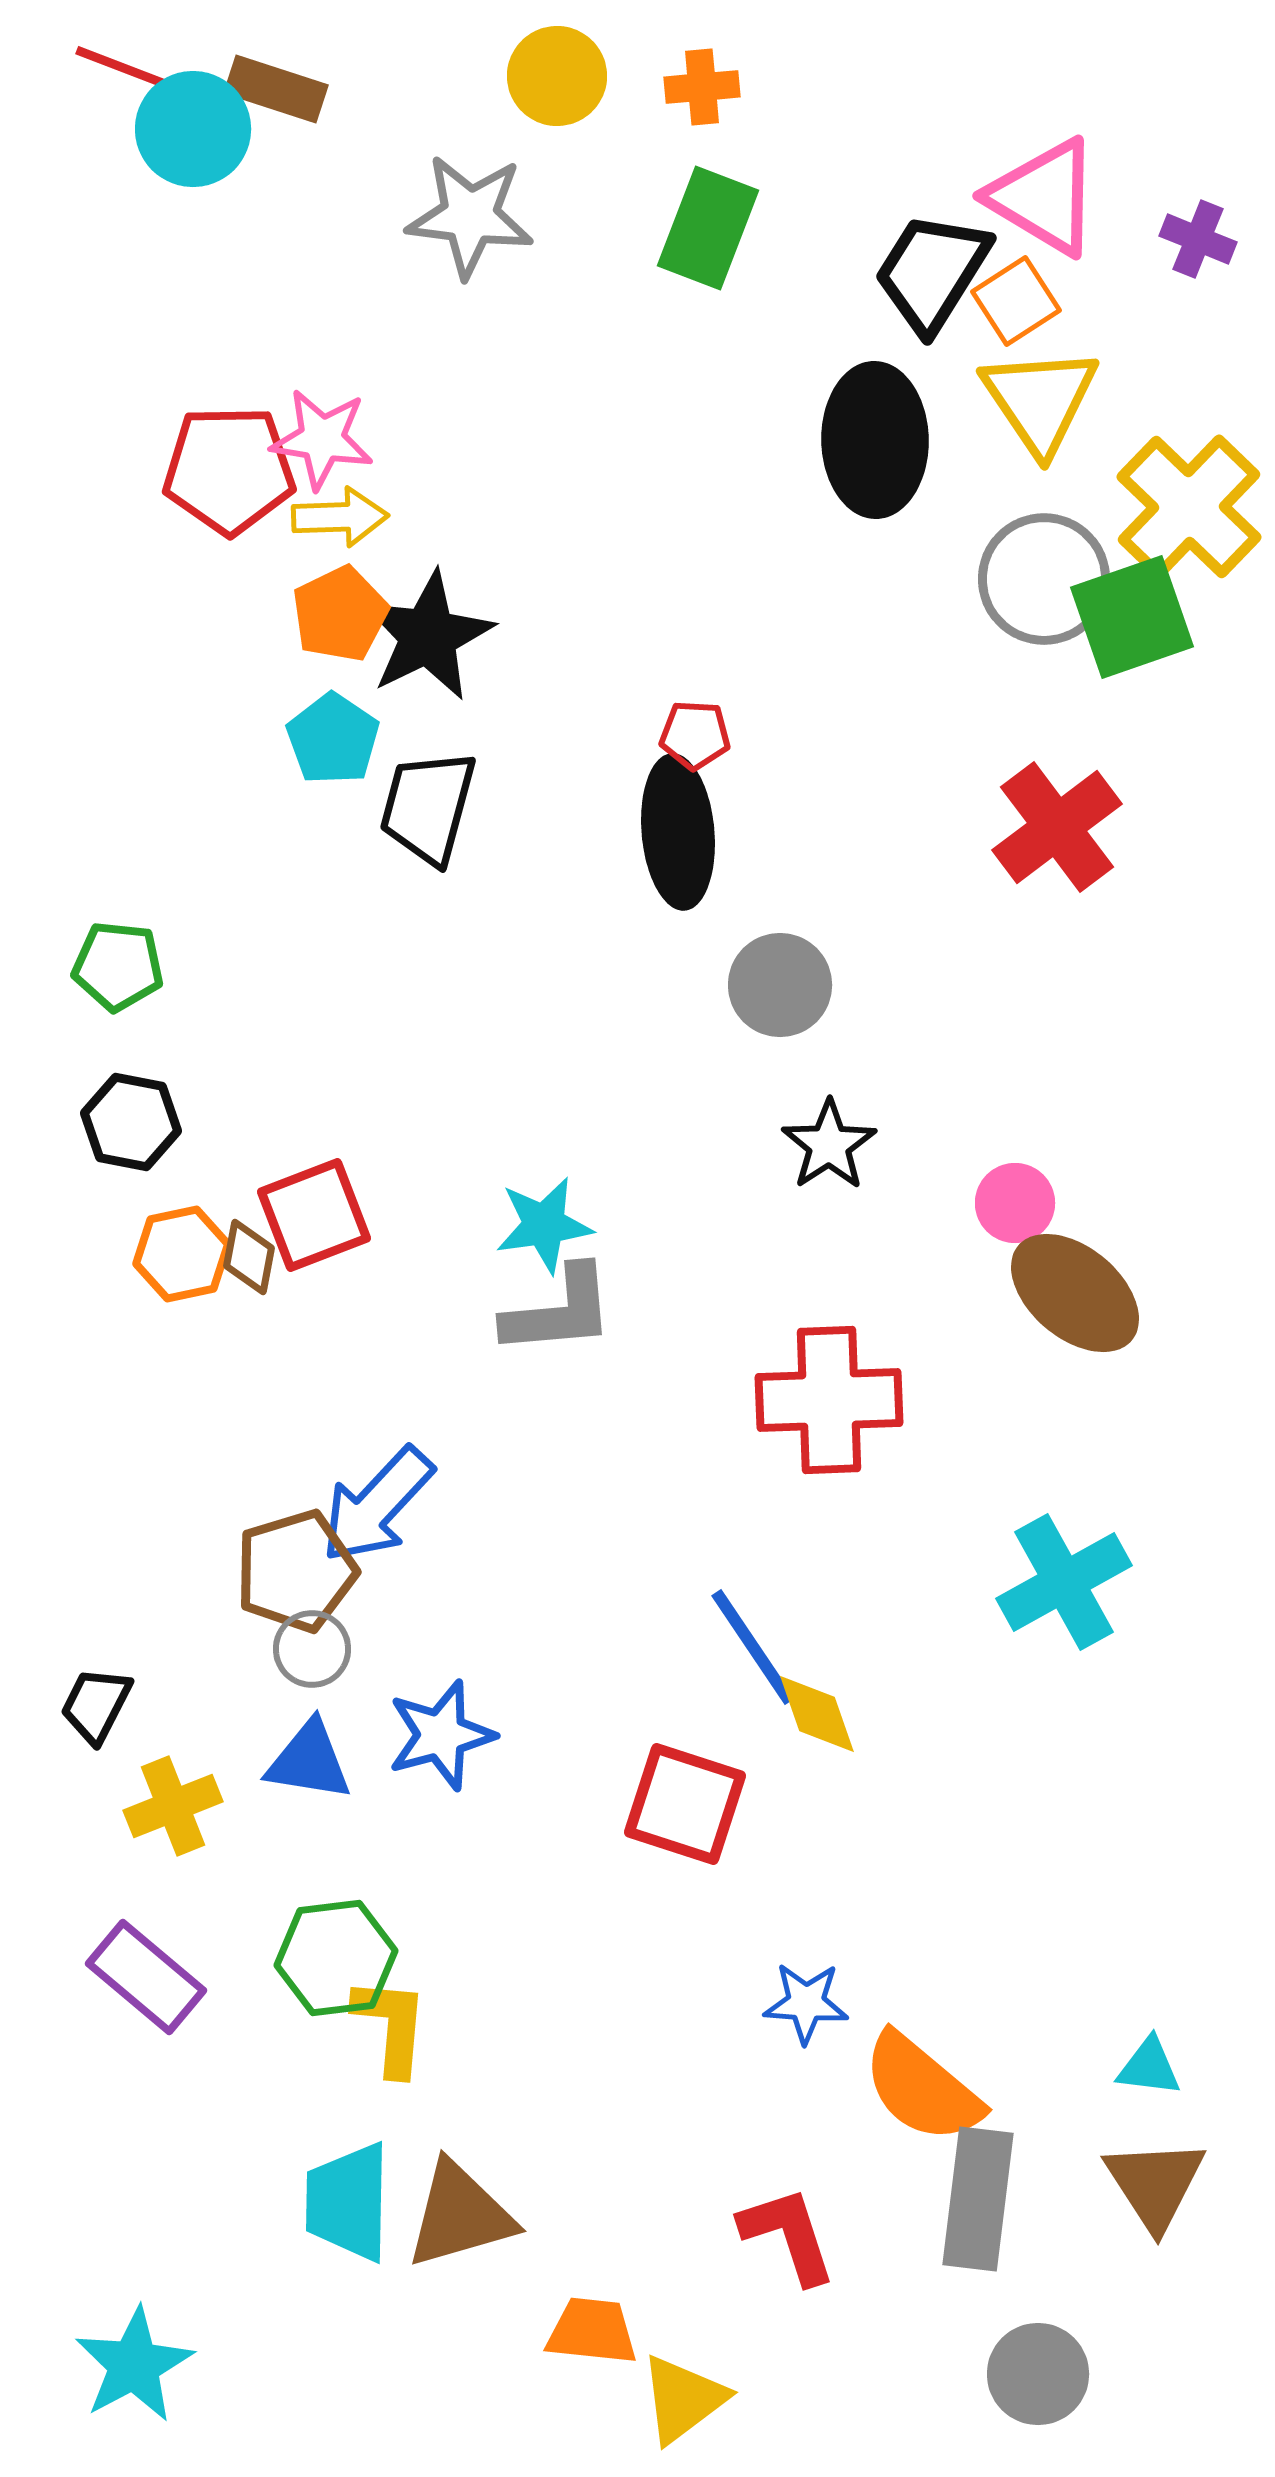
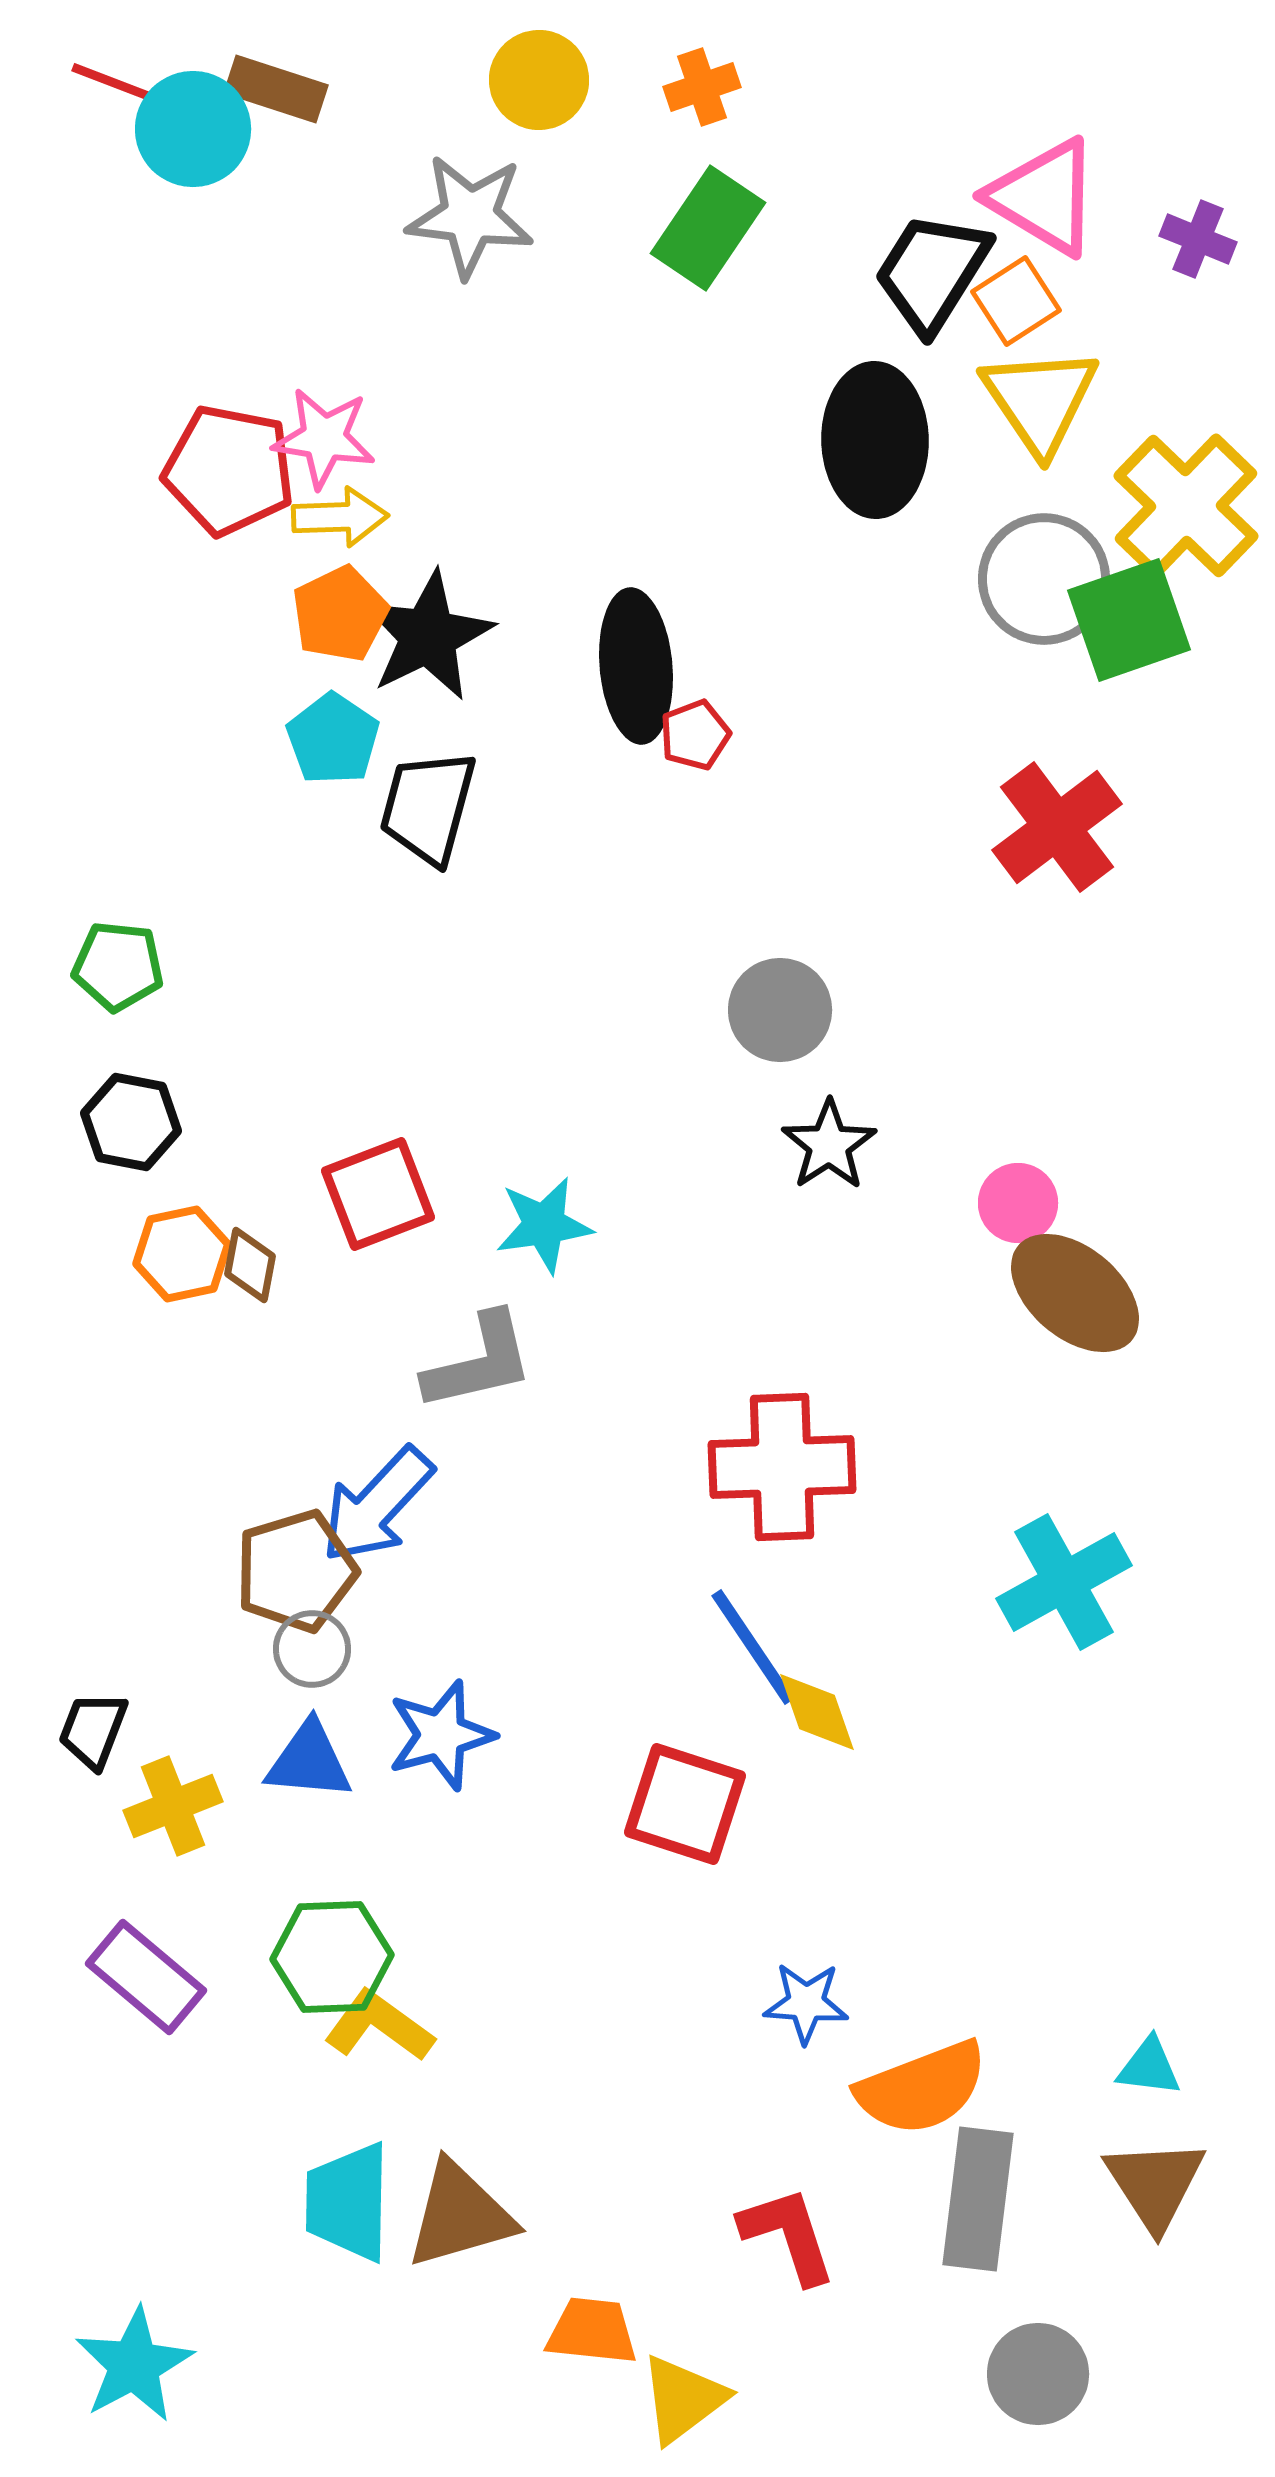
red line at (121, 67): moved 4 px left, 17 px down
yellow circle at (557, 76): moved 18 px left, 4 px down
orange cross at (702, 87): rotated 14 degrees counterclockwise
green rectangle at (708, 228): rotated 13 degrees clockwise
pink star at (322, 439): moved 2 px right, 1 px up
red pentagon at (229, 470): rotated 12 degrees clockwise
yellow cross at (1189, 507): moved 3 px left, 1 px up
green square at (1132, 617): moved 3 px left, 3 px down
red pentagon at (695, 735): rotated 24 degrees counterclockwise
black ellipse at (678, 832): moved 42 px left, 166 px up
gray circle at (780, 985): moved 25 px down
pink circle at (1015, 1203): moved 3 px right
red square at (314, 1215): moved 64 px right, 21 px up
brown diamond at (249, 1257): moved 1 px right, 8 px down
gray L-shape at (559, 1311): moved 80 px left, 51 px down; rotated 8 degrees counterclockwise
red cross at (829, 1400): moved 47 px left, 67 px down
black trapezoid at (96, 1705): moved 3 px left, 25 px down; rotated 6 degrees counterclockwise
yellow diamond at (817, 1714): moved 2 px up
blue triangle at (309, 1761): rotated 4 degrees counterclockwise
green hexagon at (336, 1958): moved 4 px left, 1 px up; rotated 5 degrees clockwise
yellow L-shape at (391, 2026): moved 12 px left; rotated 59 degrees counterclockwise
orange semicircle at (922, 2088): rotated 61 degrees counterclockwise
